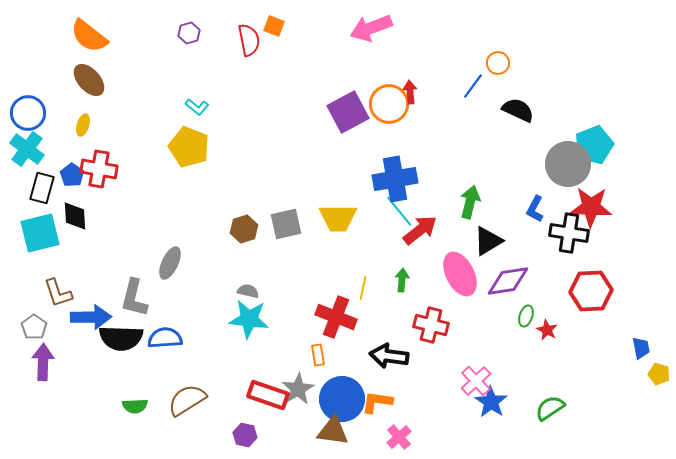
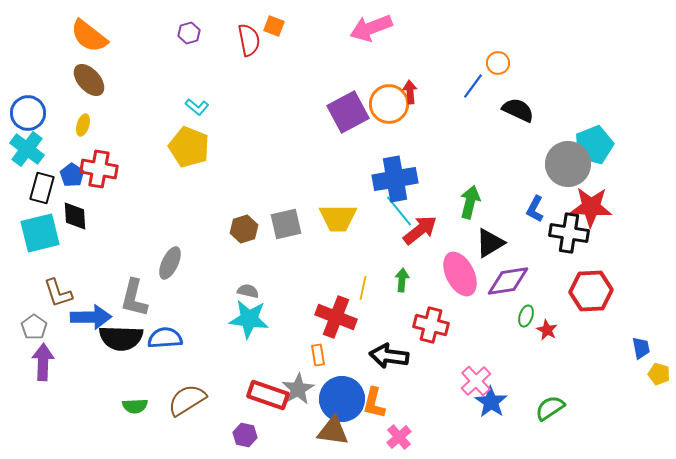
black triangle at (488, 241): moved 2 px right, 2 px down
orange L-shape at (377, 402): moved 3 px left, 1 px down; rotated 84 degrees counterclockwise
